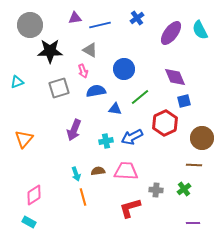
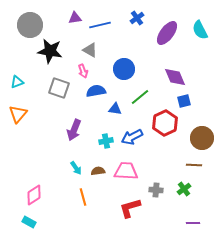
purple ellipse: moved 4 px left
black star: rotated 10 degrees clockwise
gray square: rotated 35 degrees clockwise
orange triangle: moved 6 px left, 25 px up
cyan arrow: moved 6 px up; rotated 16 degrees counterclockwise
